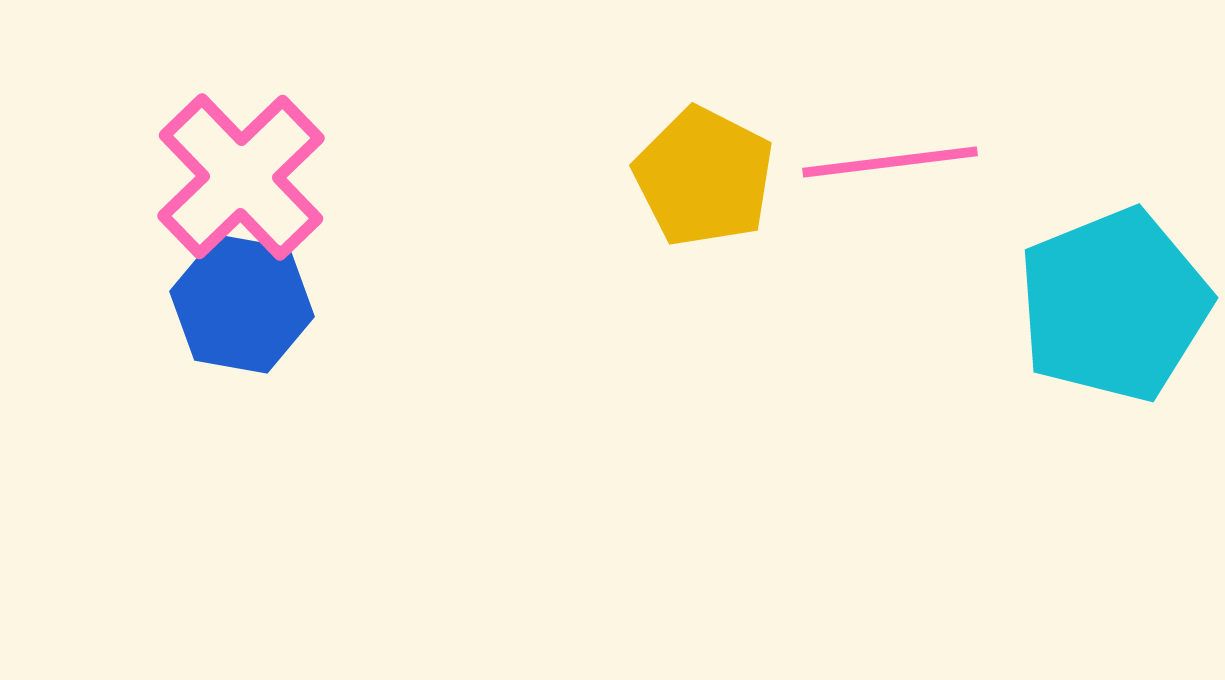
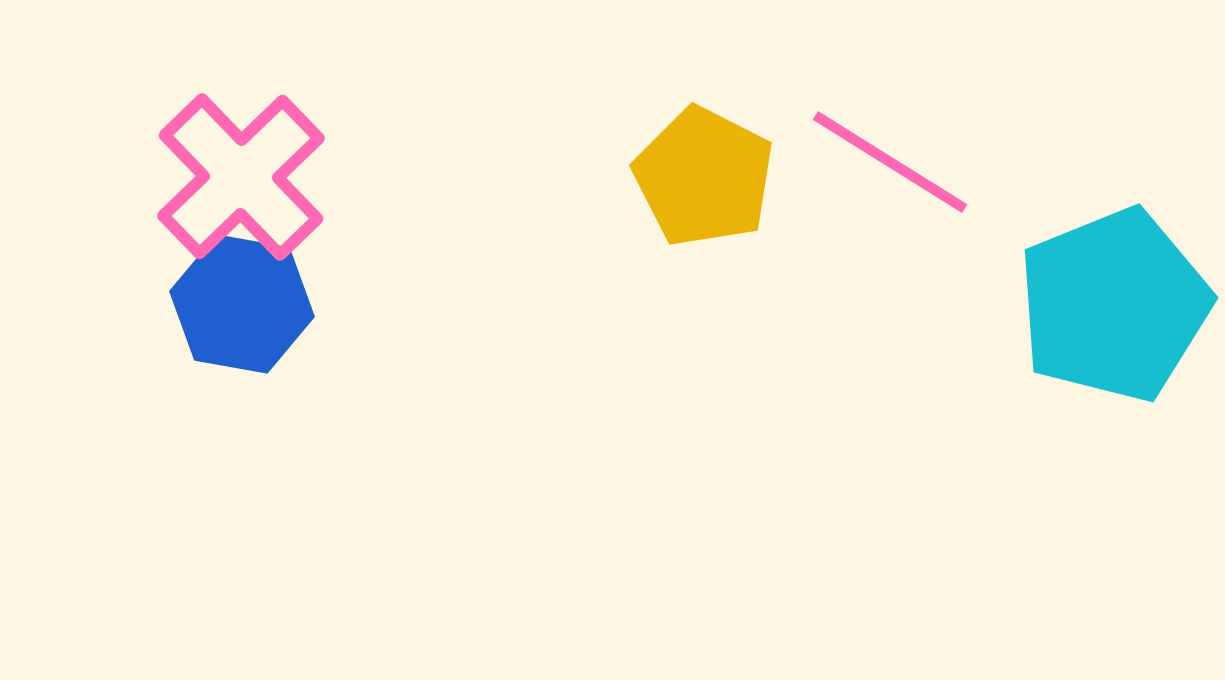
pink line: rotated 39 degrees clockwise
